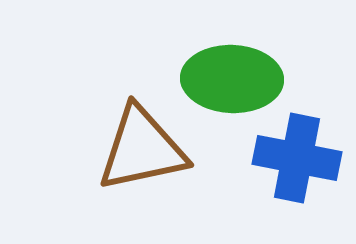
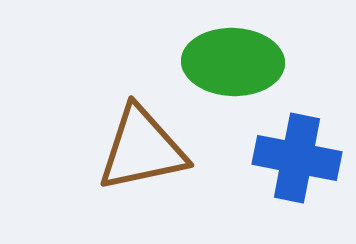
green ellipse: moved 1 px right, 17 px up
